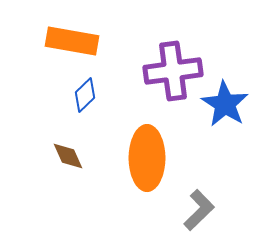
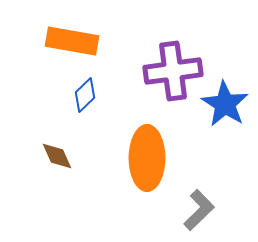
brown diamond: moved 11 px left
